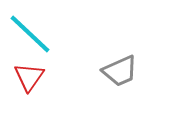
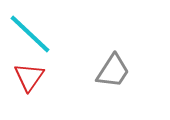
gray trapezoid: moved 7 px left; rotated 33 degrees counterclockwise
